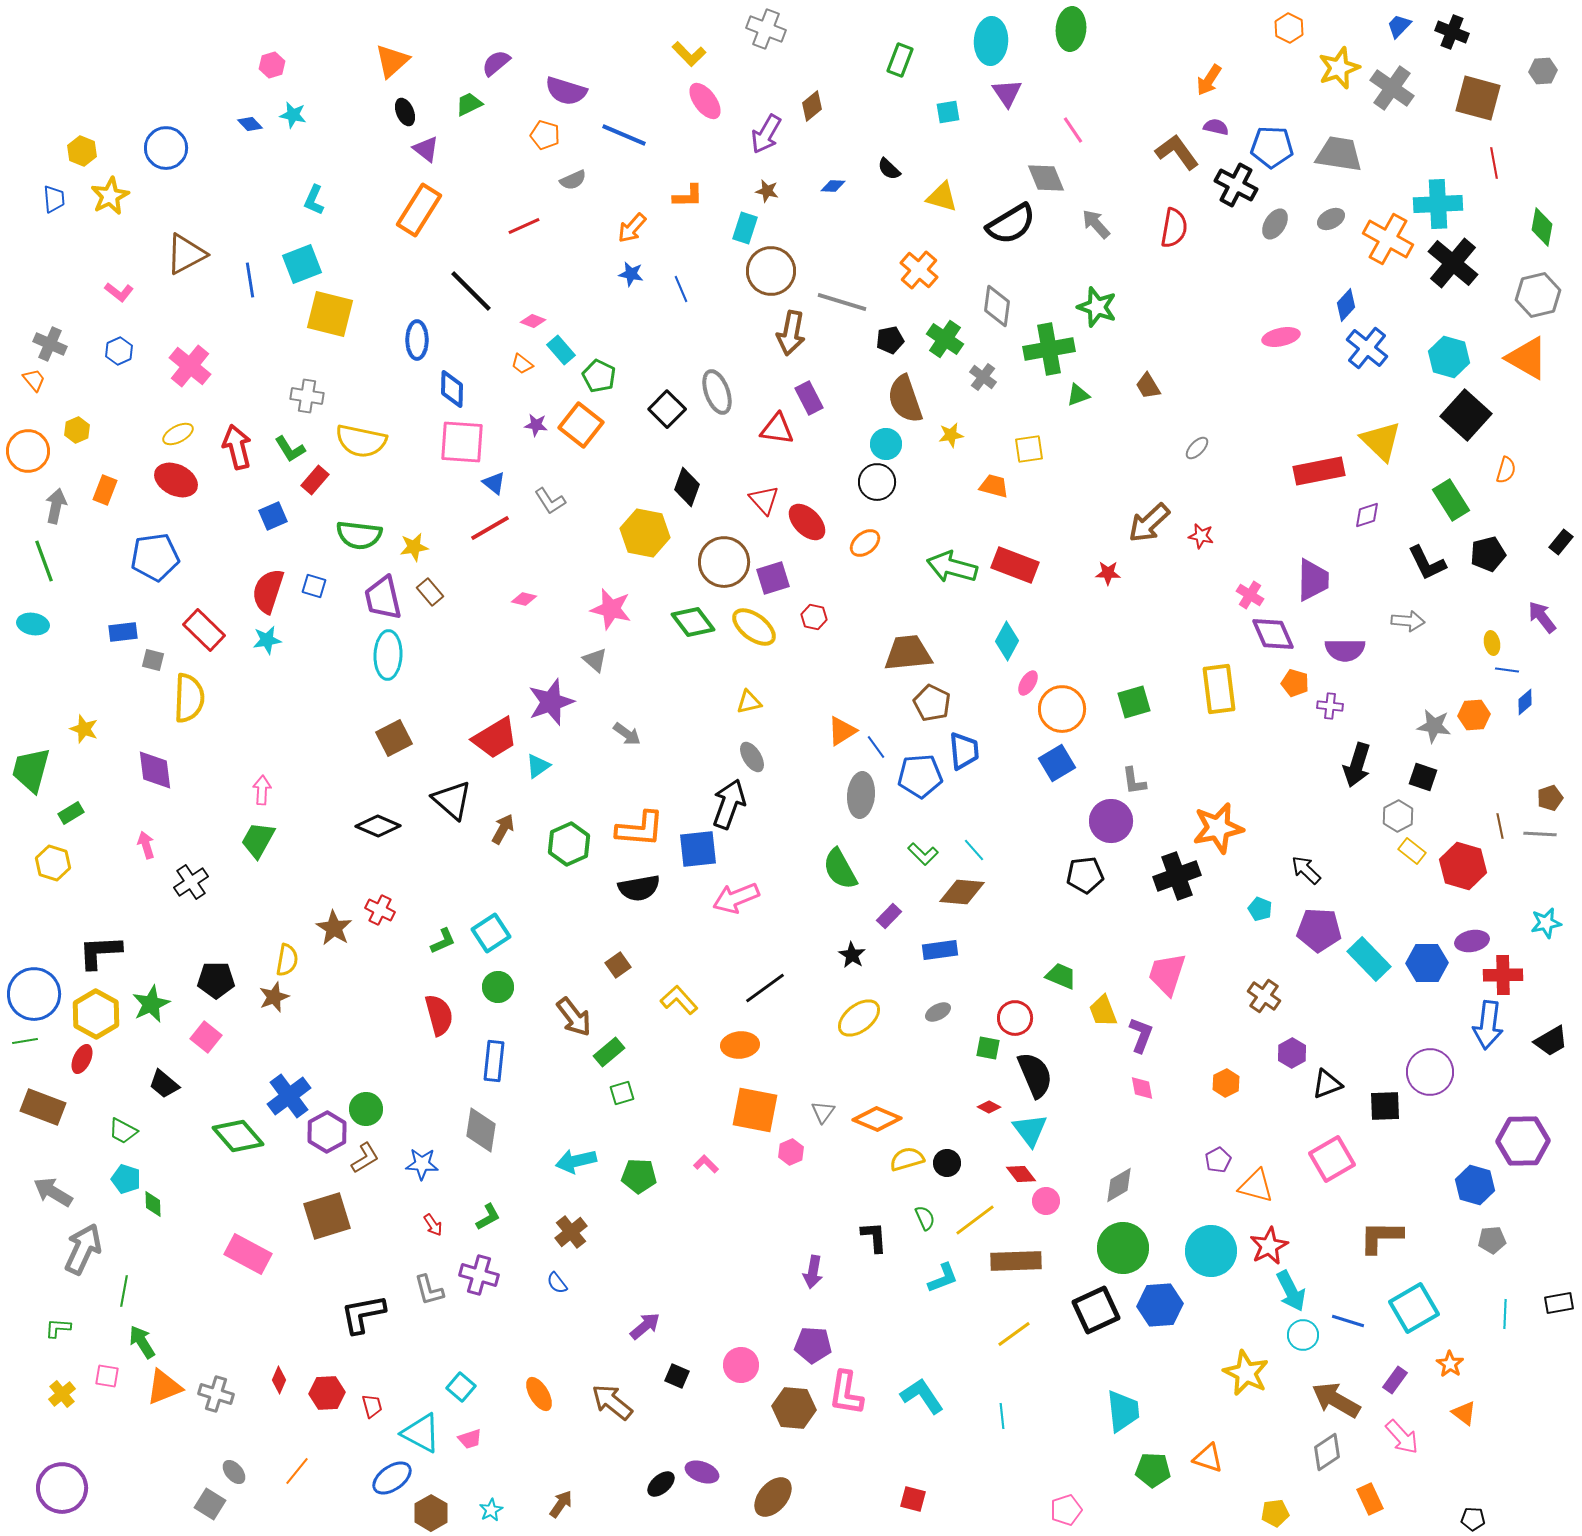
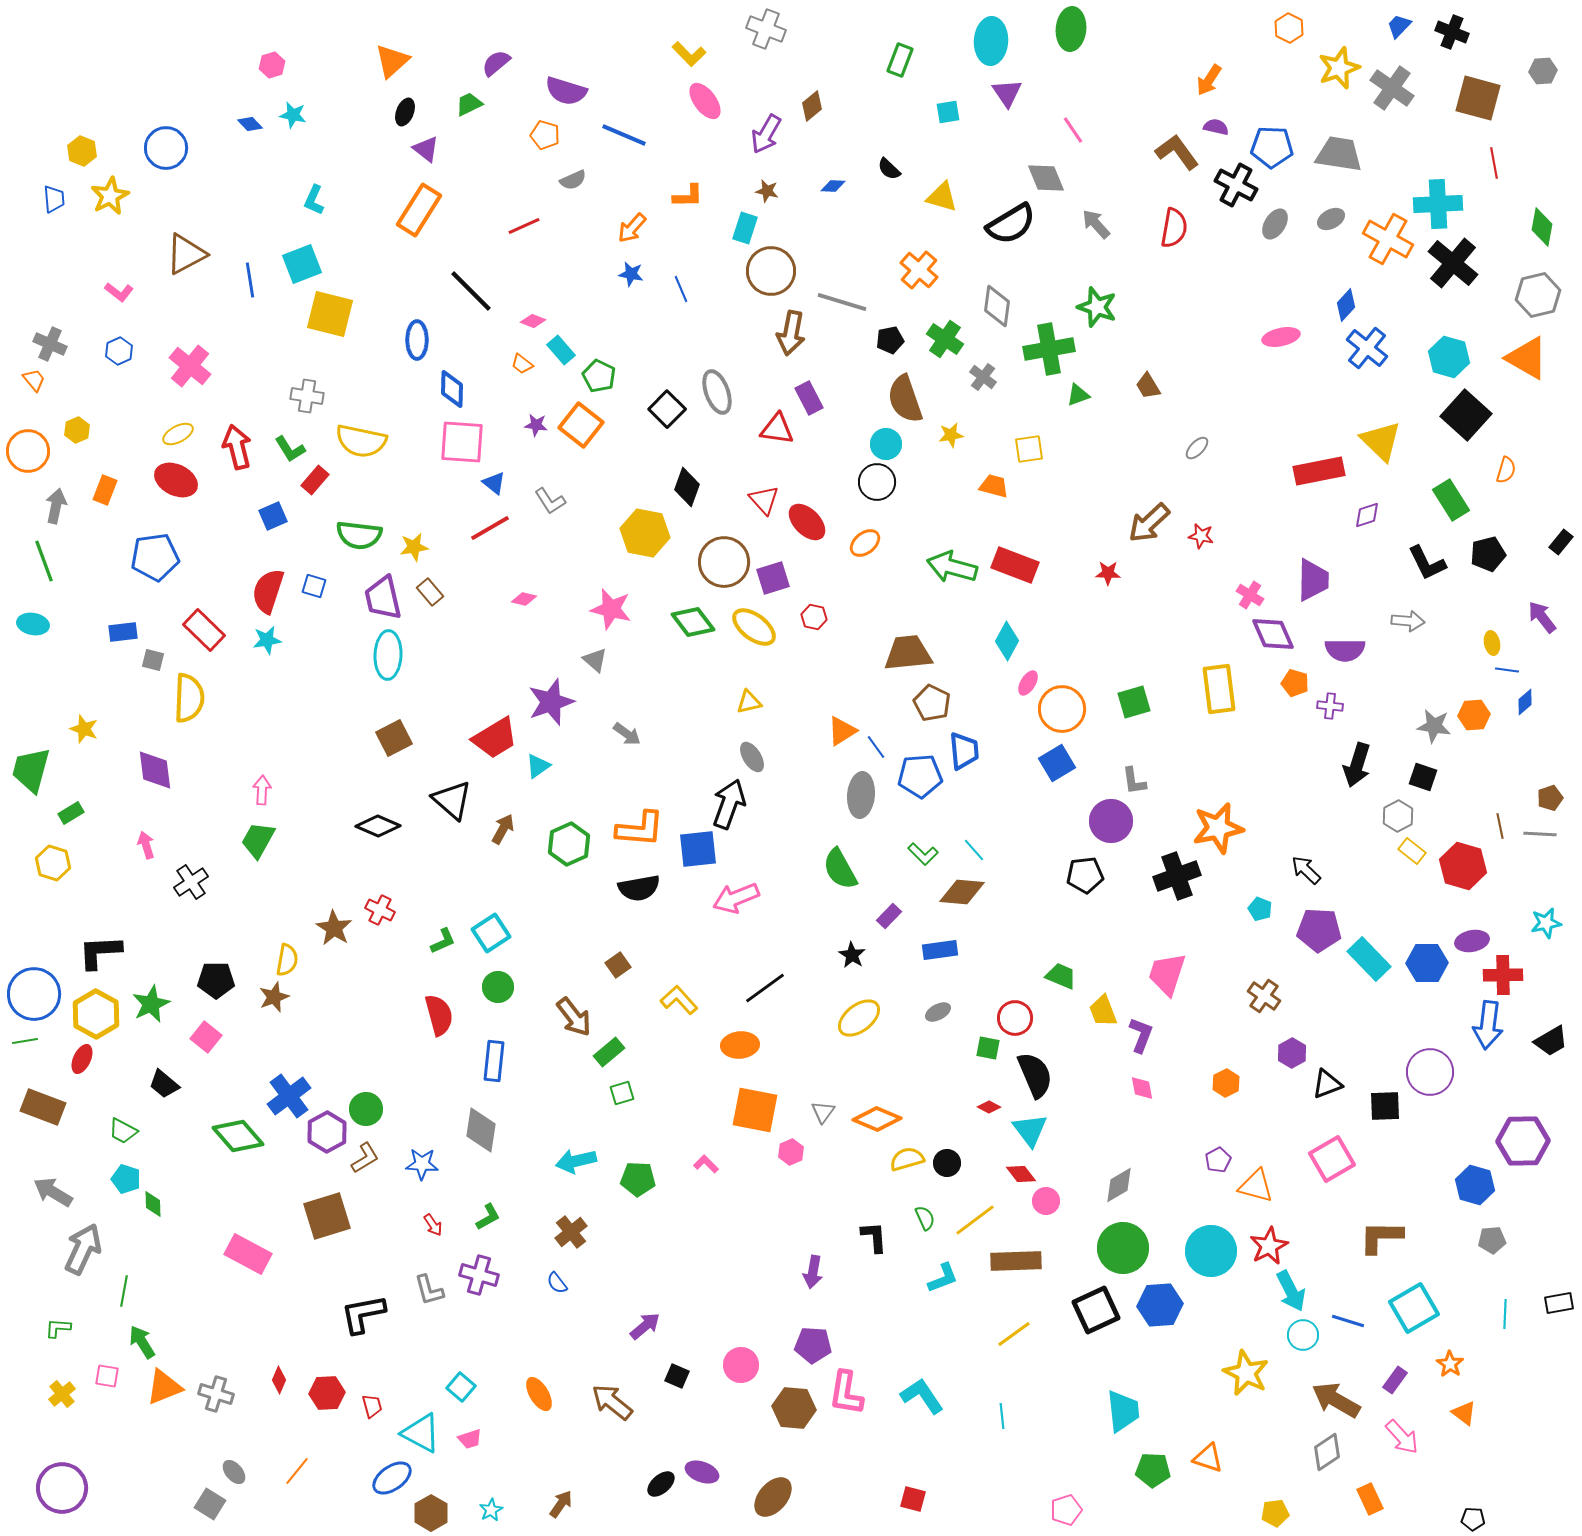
black ellipse at (405, 112): rotated 44 degrees clockwise
green pentagon at (639, 1176): moved 1 px left, 3 px down
